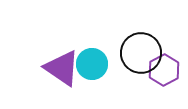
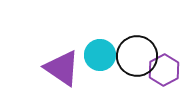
black circle: moved 4 px left, 3 px down
cyan circle: moved 8 px right, 9 px up
